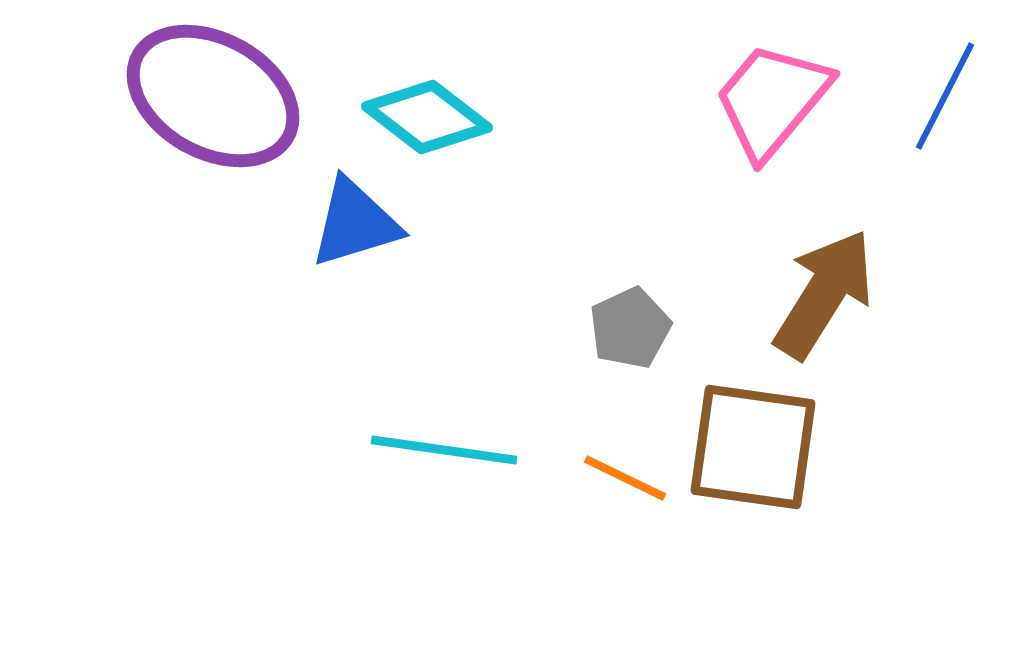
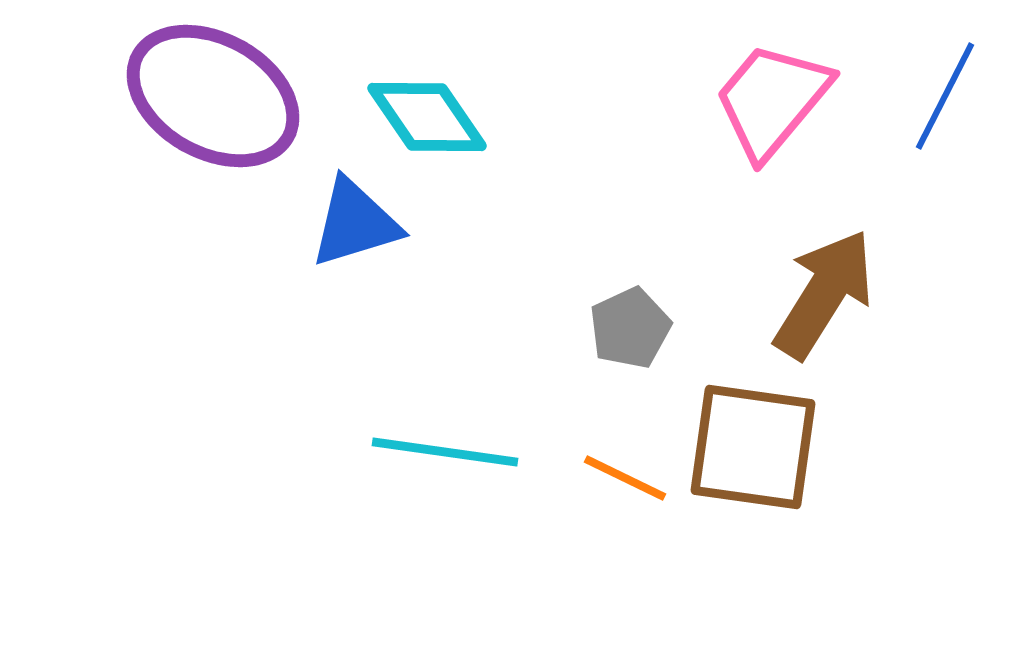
cyan diamond: rotated 18 degrees clockwise
cyan line: moved 1 px right, 2 px down
